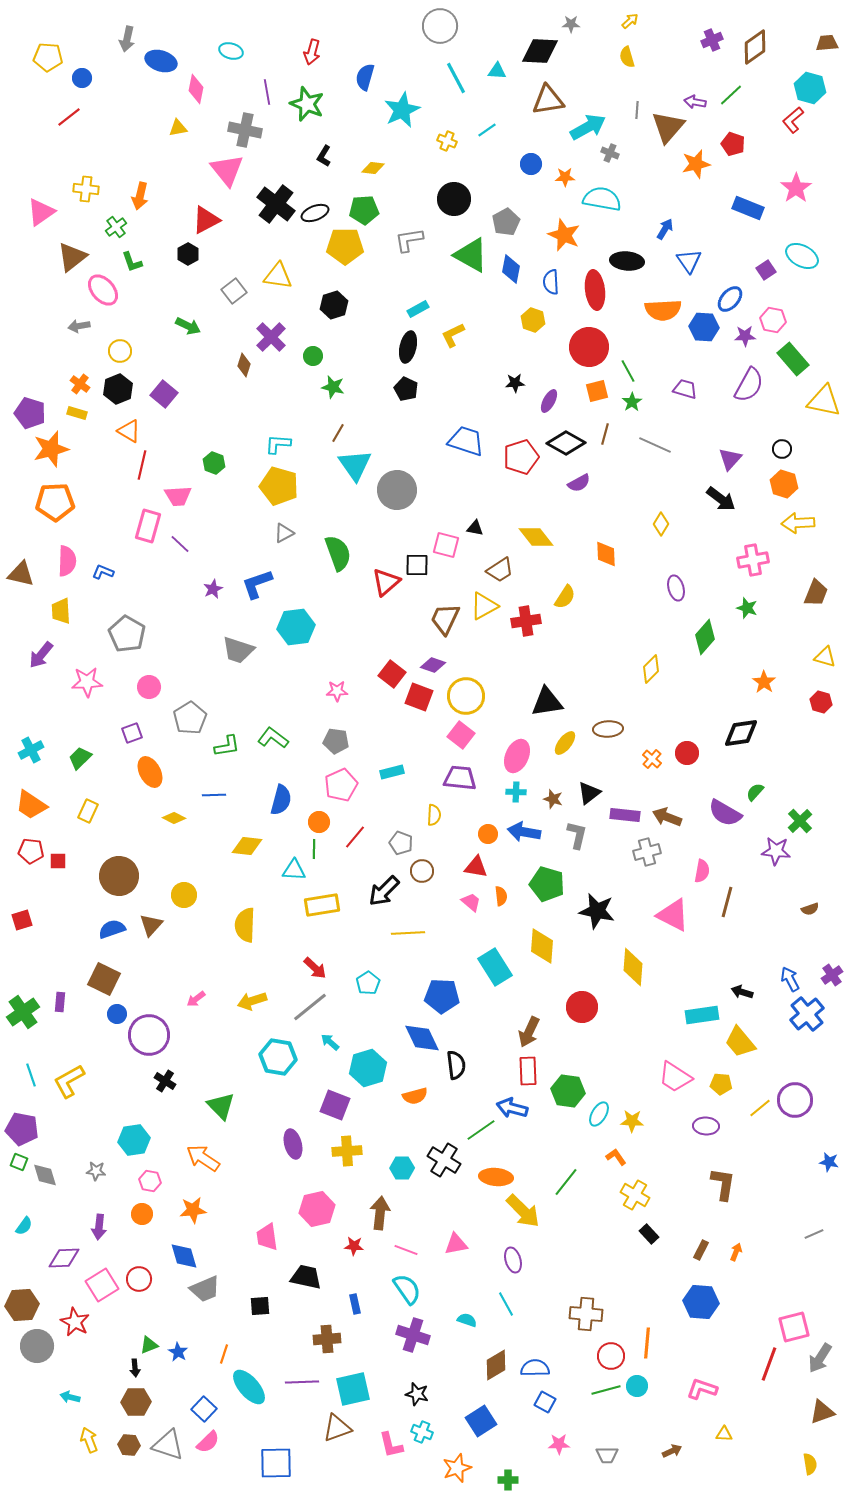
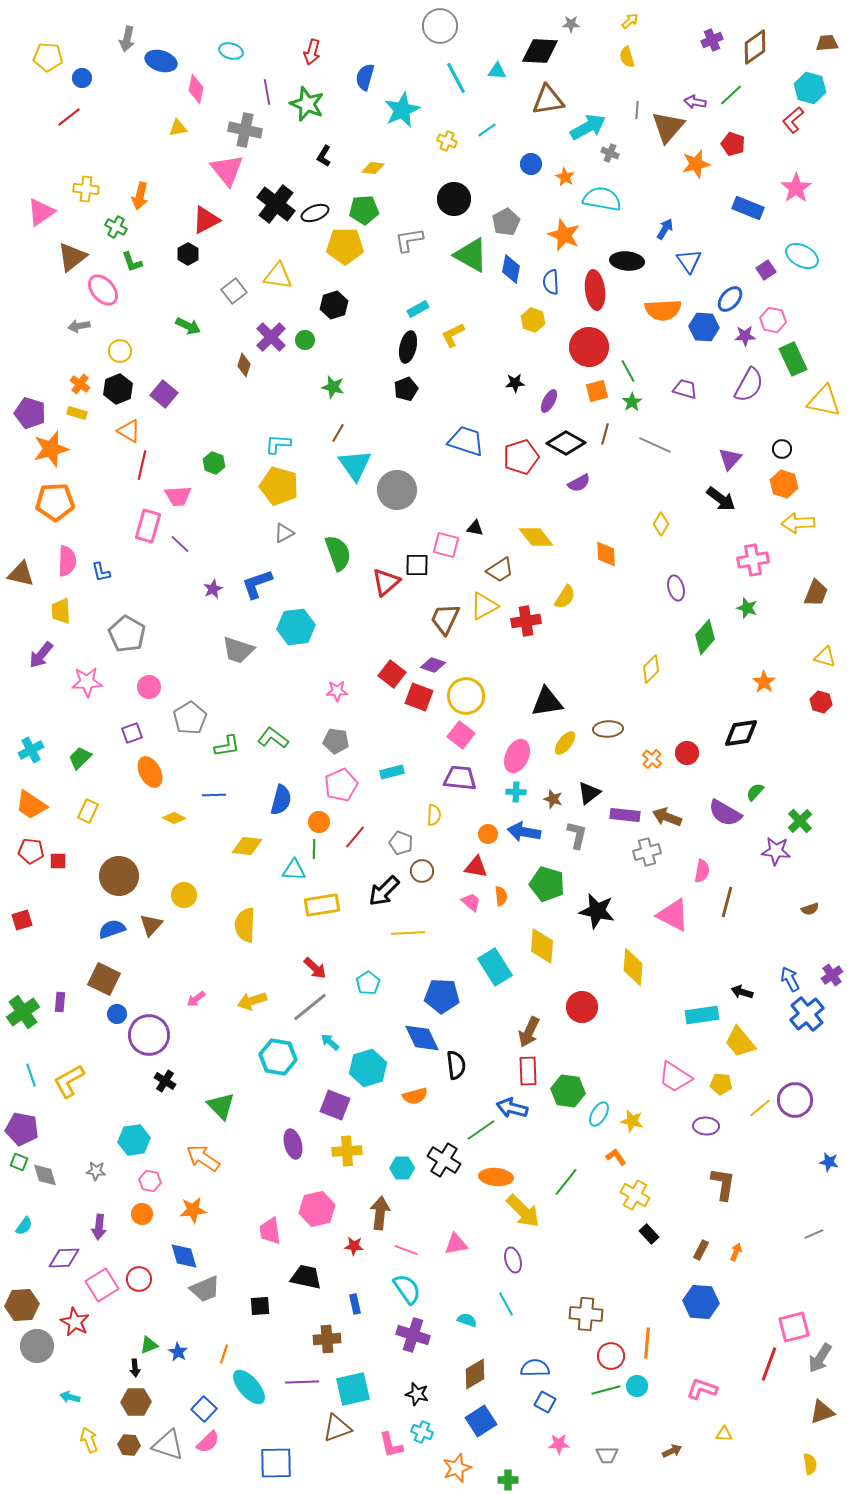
orange star at (565, 177): rotated 30 degrees clockwise
green cross at (116, 227): rotated 25 degrees counterclockwise
green circle at (313, 356): moved 8 px left, 16 px up
green rectangle at (793, 359): rotated 16 degrees clockwise
black pentagon at (406, 389): rotated 25 degrees clockwise
blue L-shape at (103, 572): moved 2 px left; rotated 125 degrees counterclockwise
yellow star at (632, 1121): rotated 10 degrees clockwise
pink trapezoid at (267, 1237): moved 3 px right, 6 px up
brown diamond at (496, 1365): moved 21 px left, 9 px down
